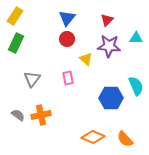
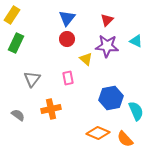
yellow rectangle: moved 3 px left, 1 px up
cyan triangle: moved 3 px down; rotated 24 degrees clockwise
purple star: moved 2 px left
cyan semicircle: moved 25 px down
blue hexagon: rotated 10 degrees counterclockwise
orange cross: moved 10 px right, 6 px up
orange diamond: moved 5 px right, 4 px up
